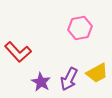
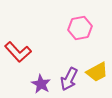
yellow trapezoid: moved 1 px up
purple star: moved 2 px down
